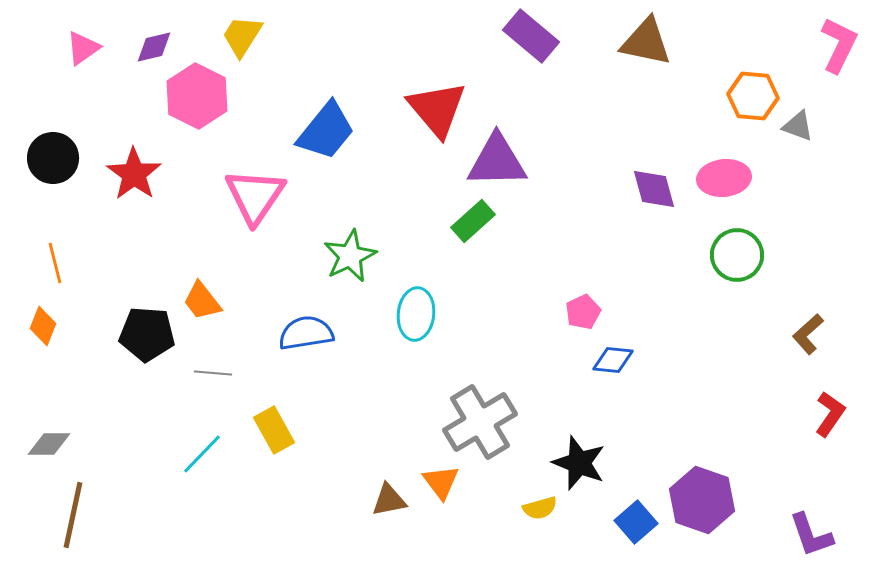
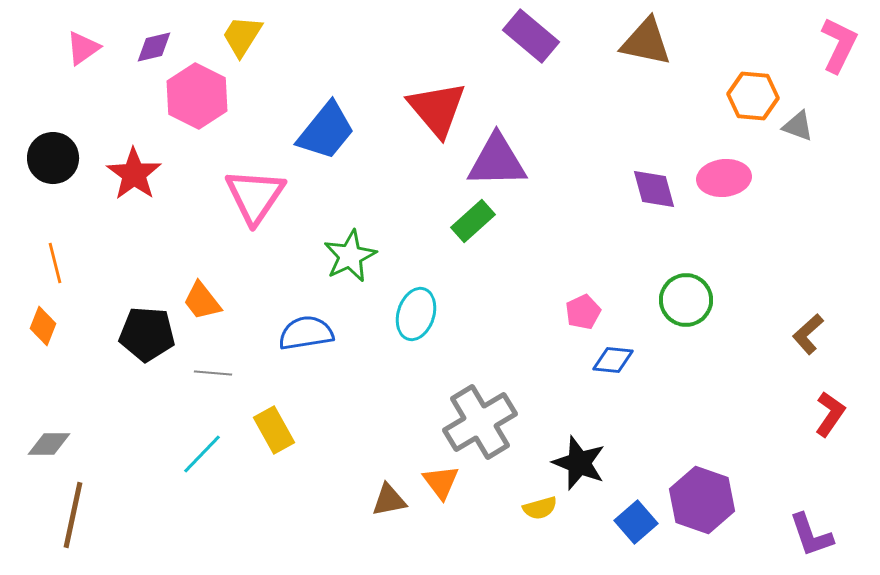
green circle at (737, 255): moved 51 px left, 45 px down
cyan ellipse at (416, 314): rotated 12 degrees clockwise
